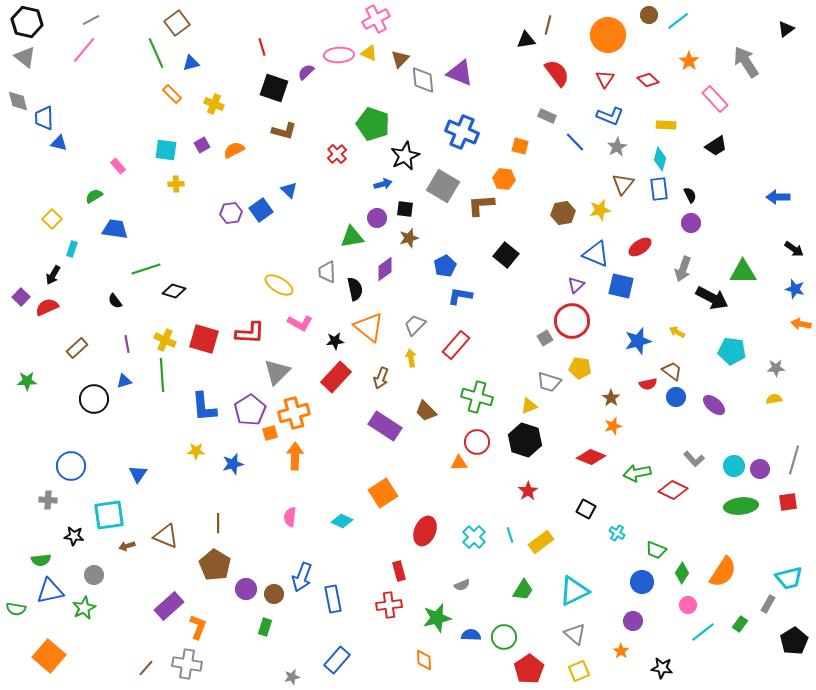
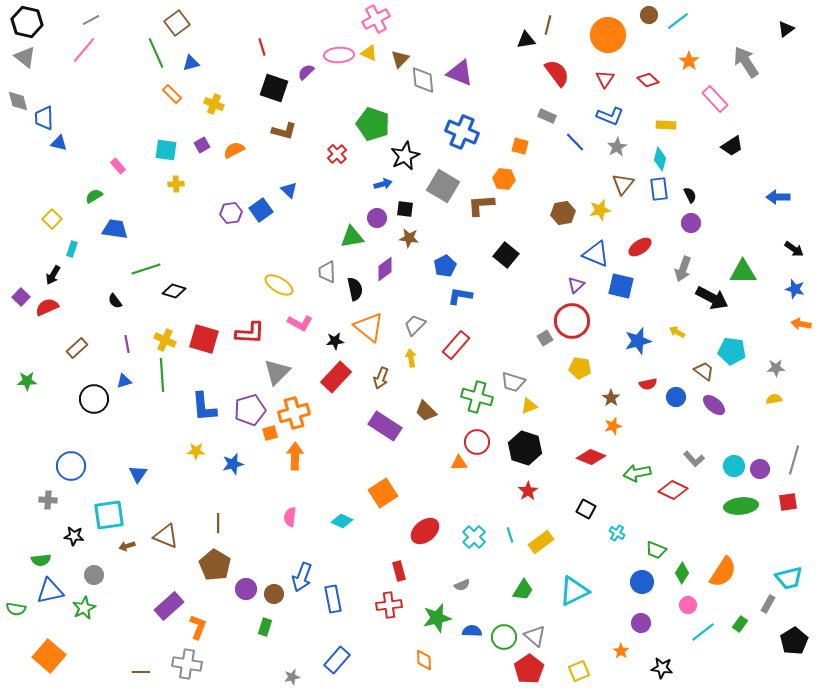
black trapezoid at (716, 146): moved 16 px right
brown star at (409, 238): rotated 24 degrees clockwise
brown trapezoid at (672, 371): moved 32 px right
gray trapezoid at (549, 382): moved 36 px left
purple pentagon at (250, 410): rotated 16 degrees clockwise
black hexagon at (525, 440): moved 8 px down
red ellipse at (425, 531): rotated 28 degrees clockwise
purple circle at (633, 621): moved 8 px right, 2 px down
gray triangle at (575, 634): moved 40 px left, 2 px down
blue semicircle at (471, 635): moved 1 px right, 4 px up
brown line at (146, 668): moved 5 px left, 4 px down; rotated 48 degrees clockwise
